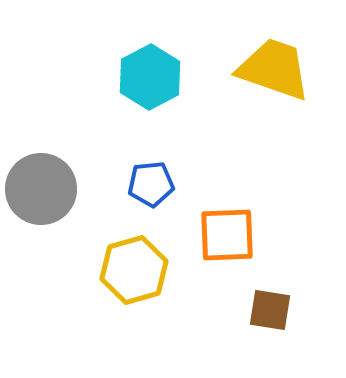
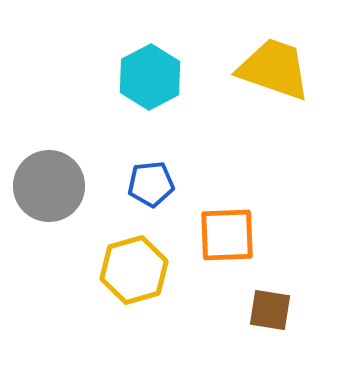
gray circle: moved 8 px right, 3 px up
